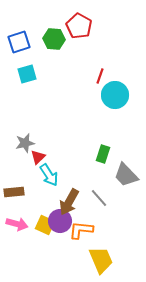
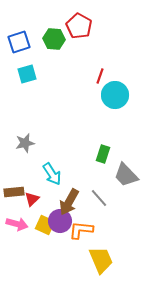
red triangle: moved 6 px left, 42 px down
cyan arrow: moved 3 px right, 1 px up
